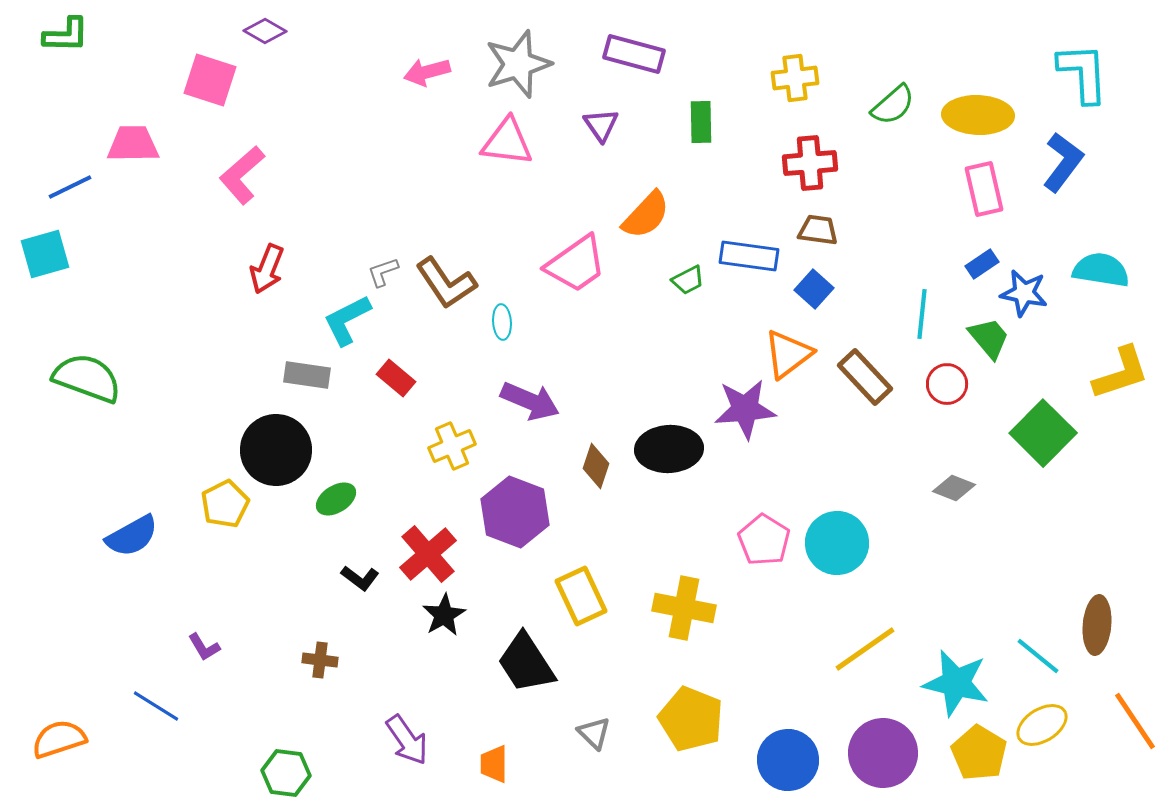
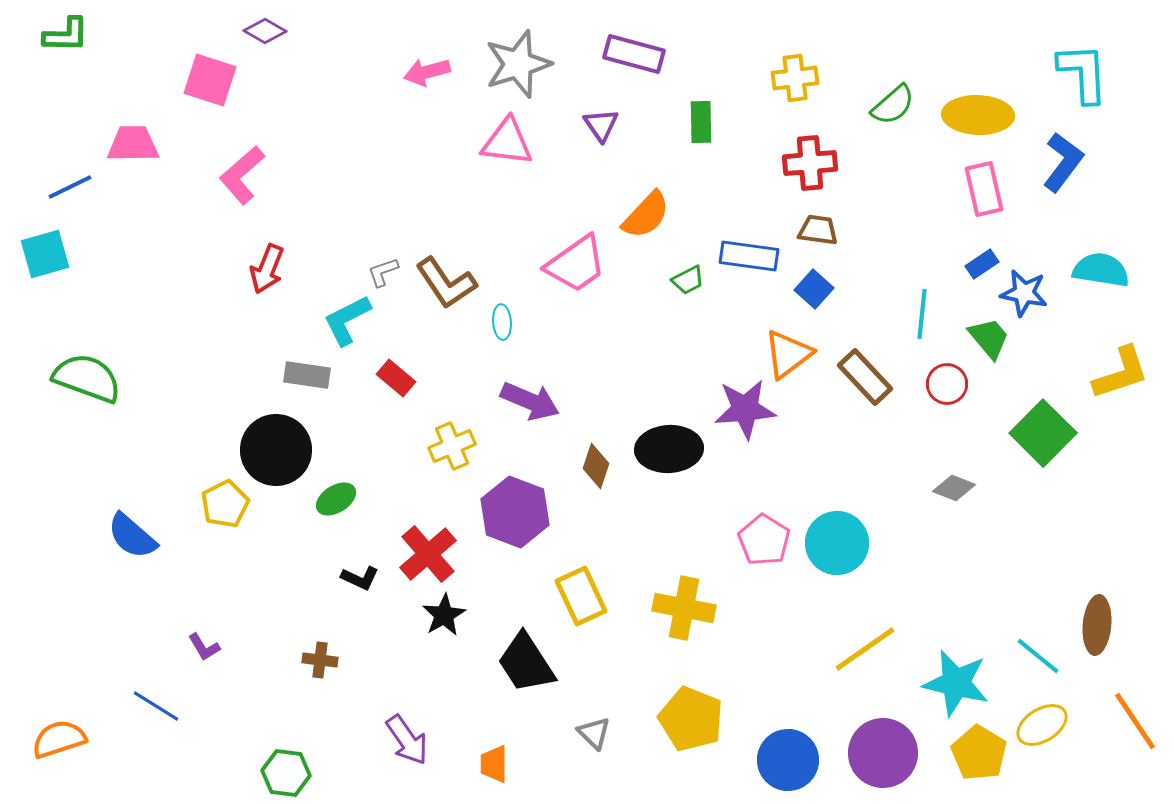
blue semicircle at (132, 536): rotated 70 degrees clockwise
black L-shape at (360, 578): rotated 12 degrees counterclockwise
